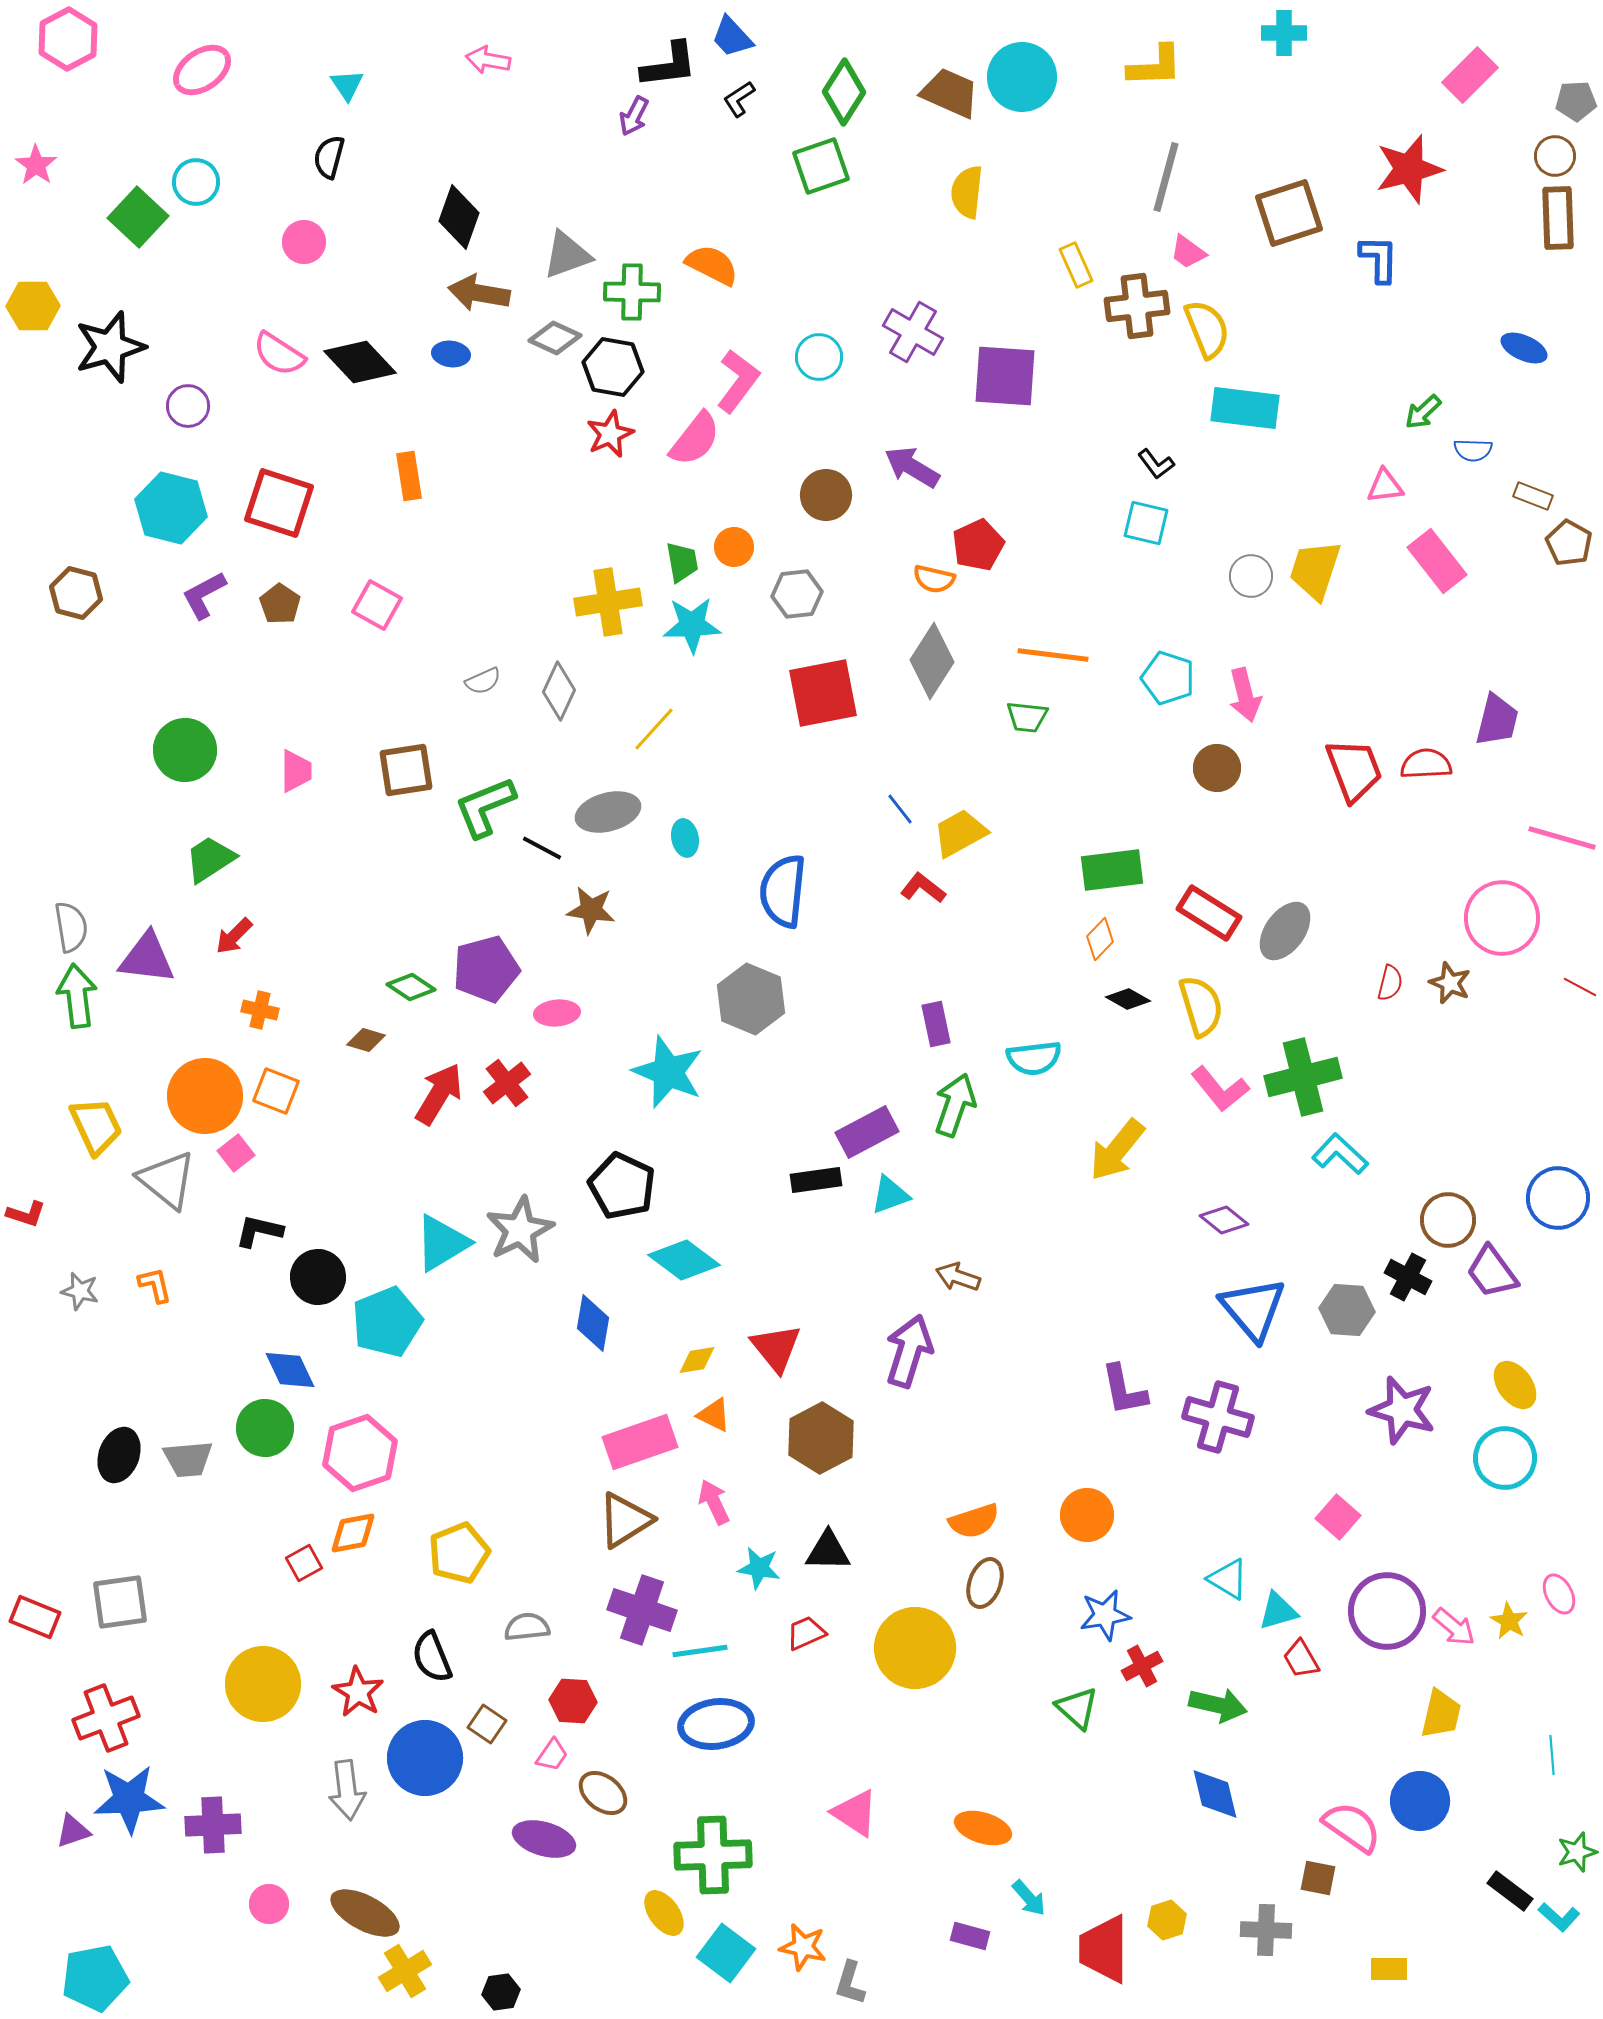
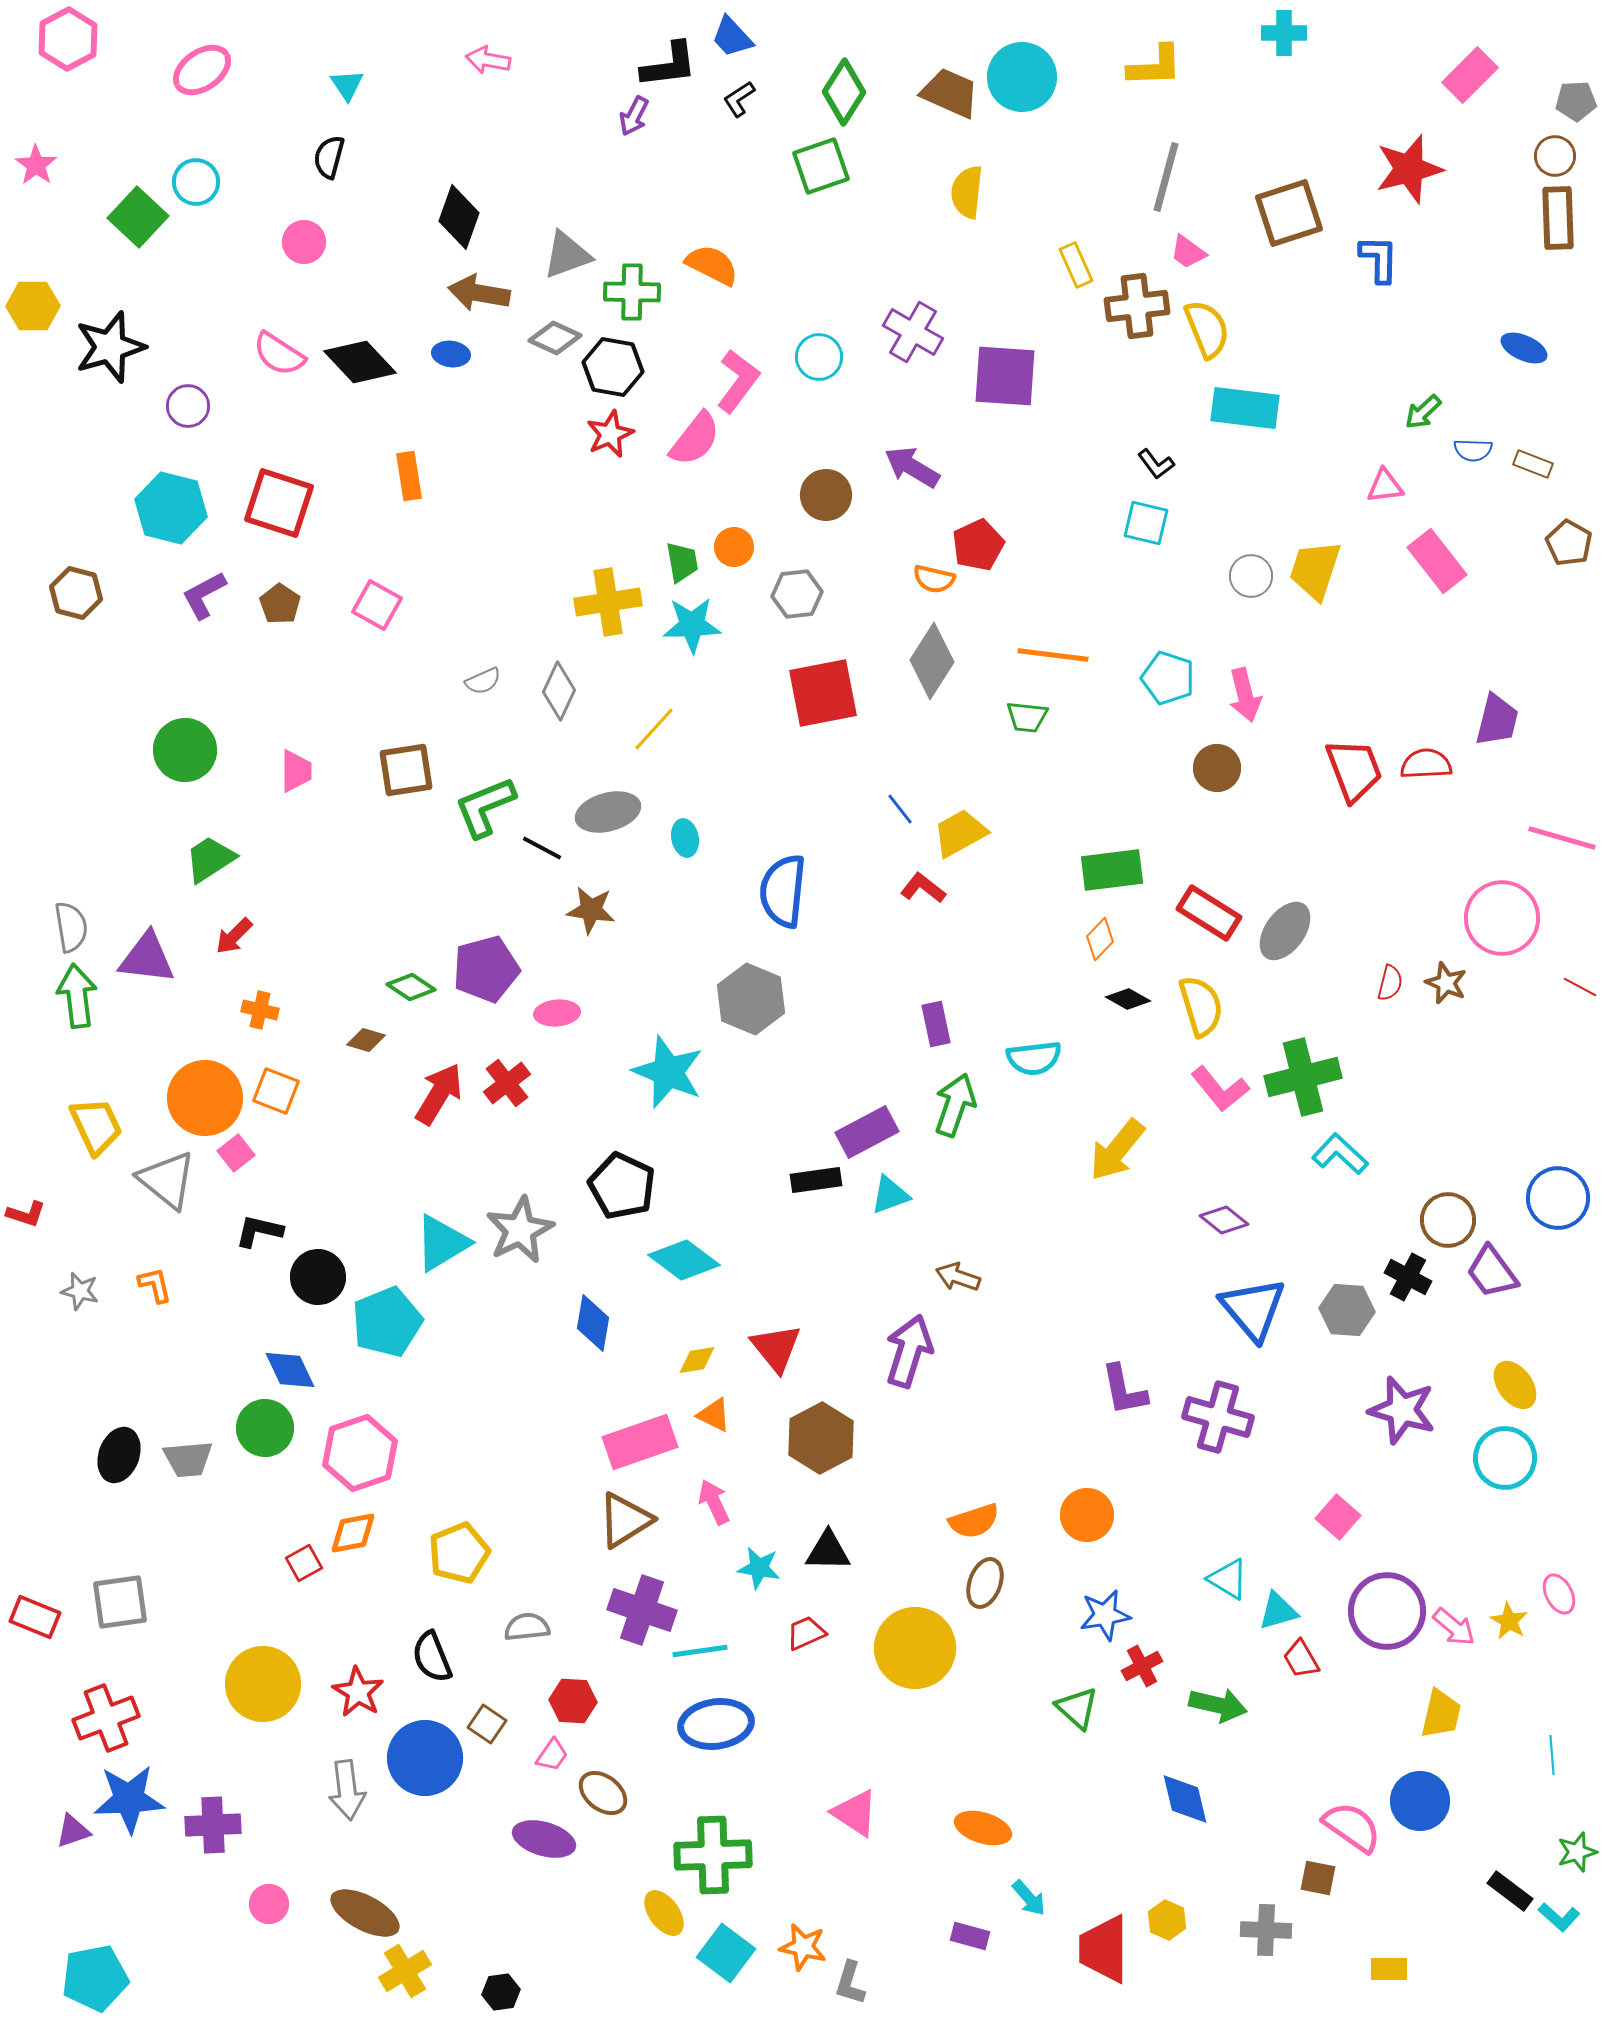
brown rectangle at (1533, 496): moved 32 px up
brown star at (1450, 983): moved 4 px left
orange circle at (205, 1096): moved 2 px down
blue diamond at (1215, 1794): moved 30 px left, 5 px down
yellow hexagon at (1167, 1920): rotated 18 degrees counterclockwise
